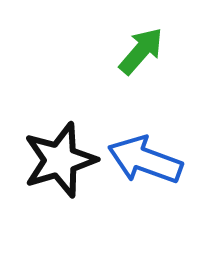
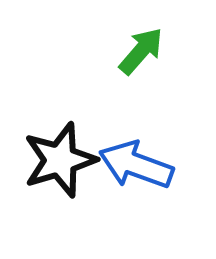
blue arrow: moved 9 px left, 5 px down
